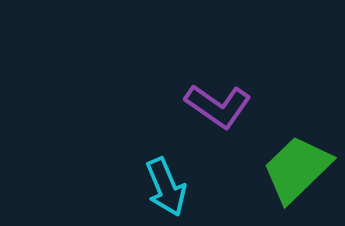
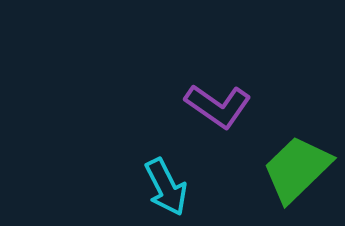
cyan arrow: rotated 4 degrees counterclockwise
